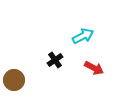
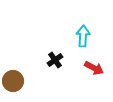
cyan arrow: rotated 60 degrees counterclockwise
brown circle: moved 1 px left, 1 px down
